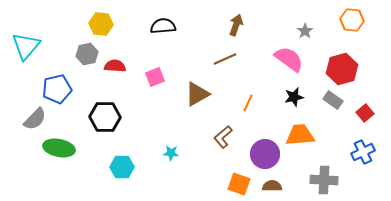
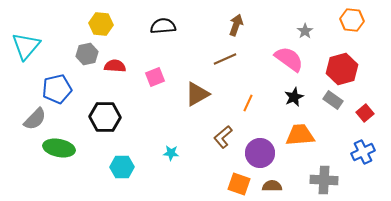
black star: rotated 12 degrees counterclockwise
purple circle: moved 5 px left, 1 px up
